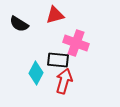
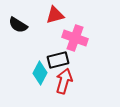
black semicircle: moved 1 px left, 1 px down
pink cross: moved 1 px left, 5 px up
black rectangle: rotated 20 degrees counterclockwise
cyan diamond: moved 4 px right
